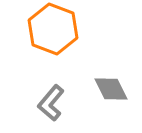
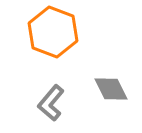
orange hexagon: moved 3 px down
